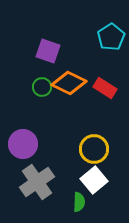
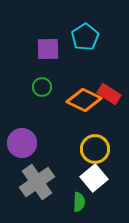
cyan pentagon: moved 26 px left
purple square: moved 2 px up; rotated 20 degrees counterclockwise
orange diamond: moved 15 px right, 17 px down
red rectangle: moved 4 px right, 6 px down
purple circle: moved 1 px left, 1 px up
yellow circle: moved 1 px right
white square: moved 2 px up
